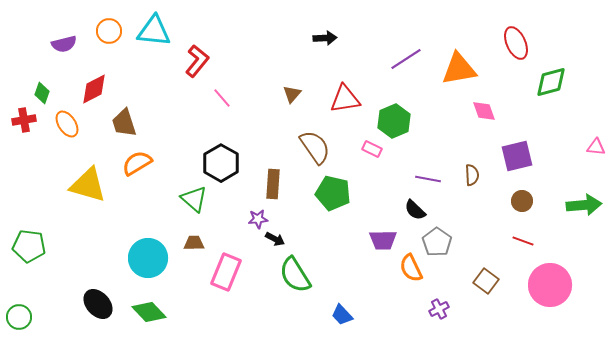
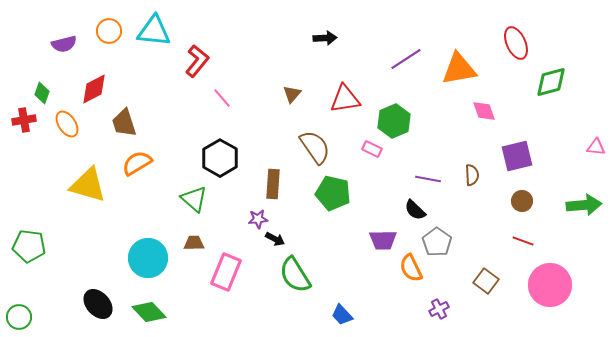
black hexagon at (221, 163): moved 1 px left, 5 px up
